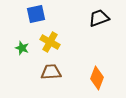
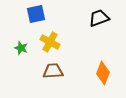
green star: moved 1 px left
brown trapezoid: moved 2 px right, 1 px up
orange diamond: moved 6 px right, 5 px up
